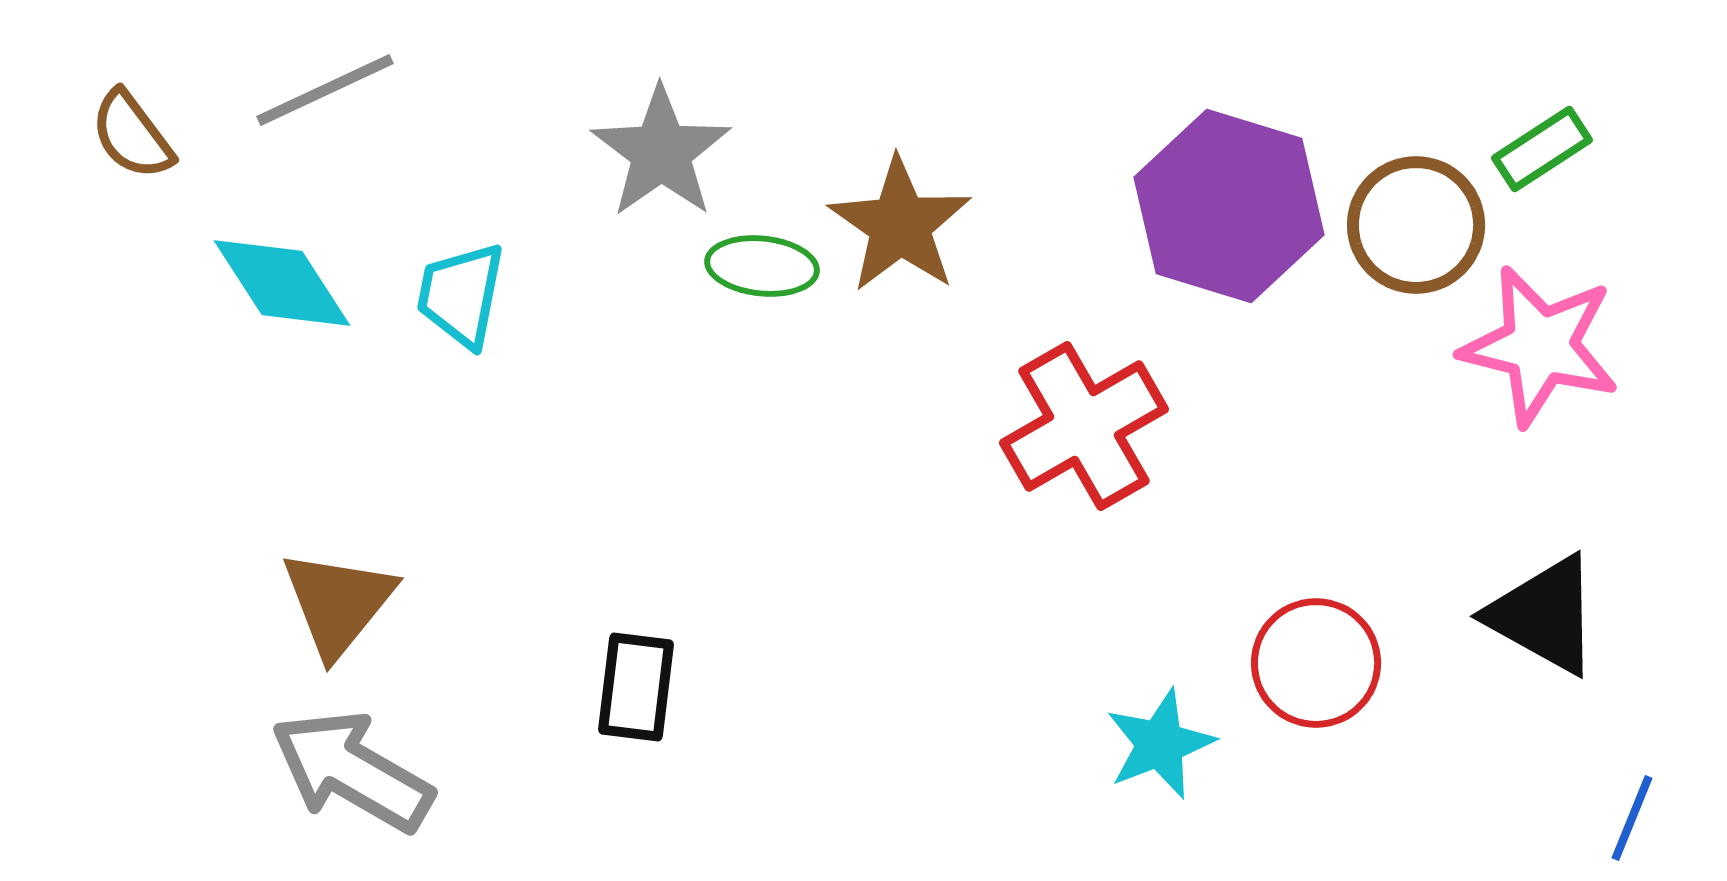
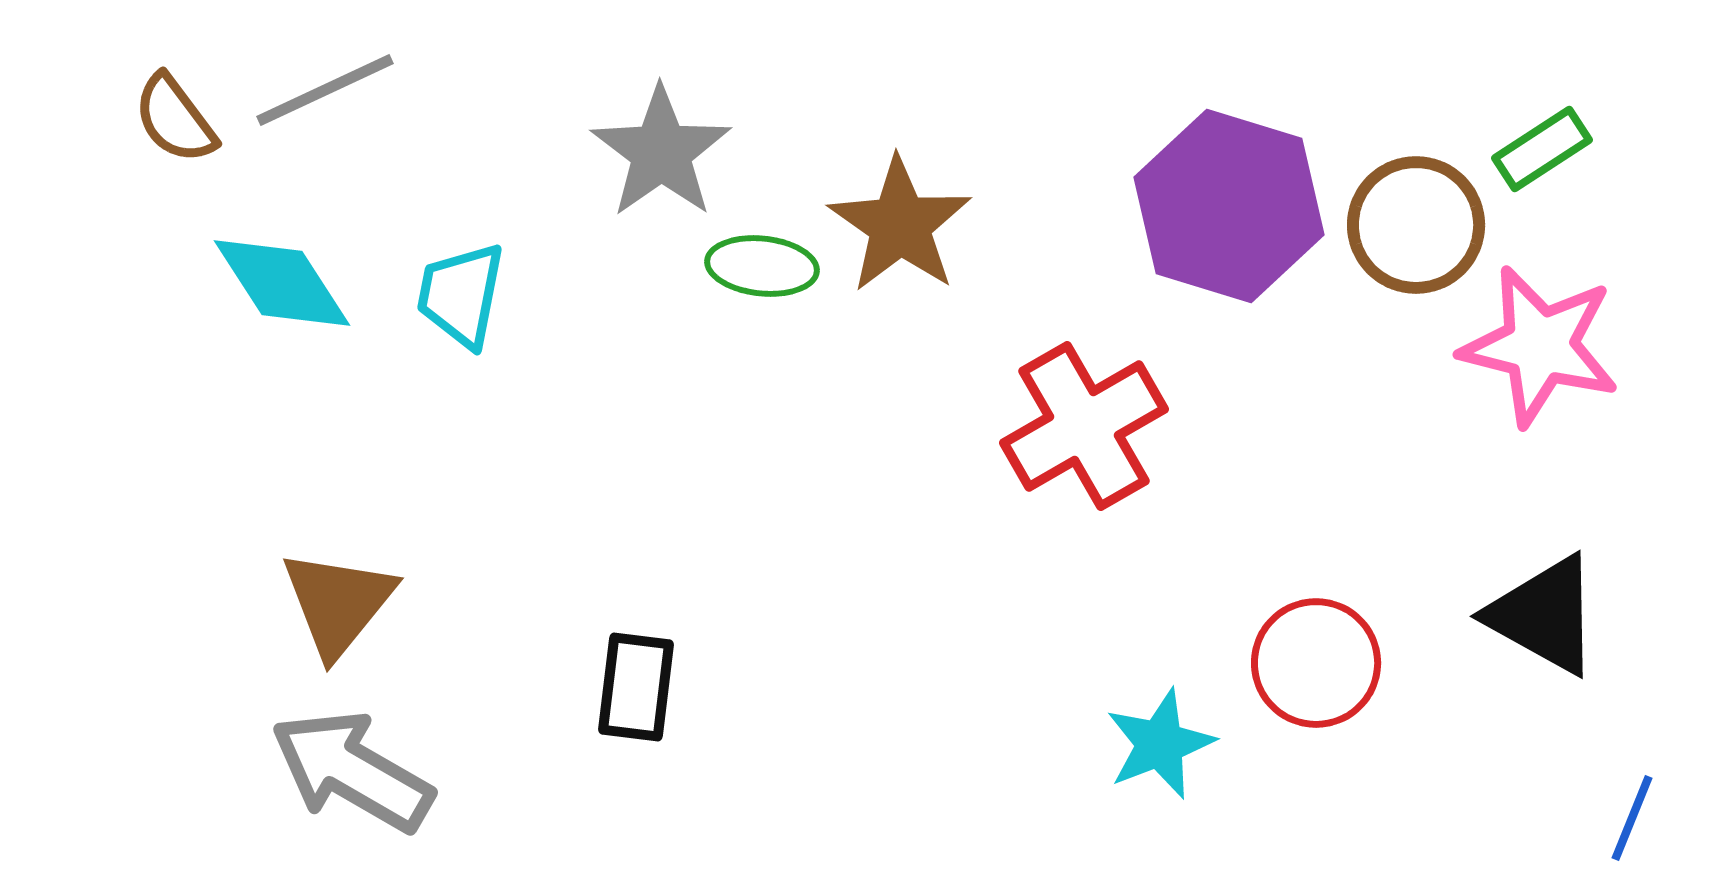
brown semicircle: moved 43 px right, 16 px up
